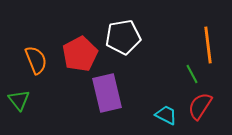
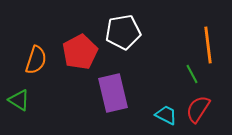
white pentagon: moved 5 px up
red pentagon: moved 2 px up
orange semicircle: rotated 40 degrees clockwise
purple rectangle: moved 6 px right
green triangle: rotated 20 degrees counterclockwise
red semicircle: moved 2 px left, 3 px down
